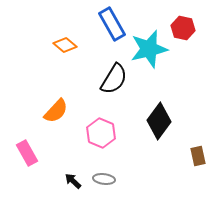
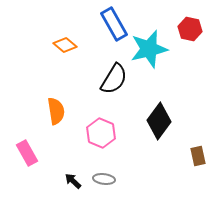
blue rectangle: moved 2 px right
red hexagon: moved 7 px right, 1 px down
orange semicircle: rotated 52 degrees counterclockwise
